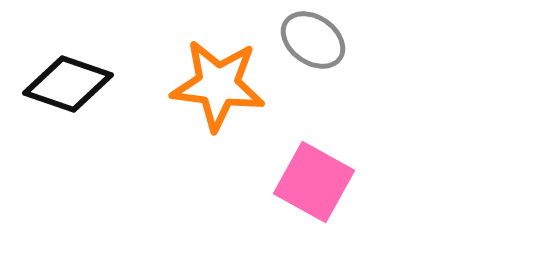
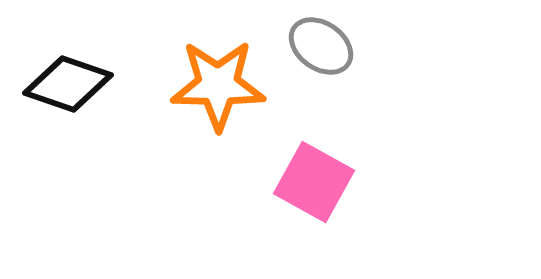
gray ellipse: moved 8 px right, 6 px down
orange star: rotated 6 degrees counterclockwise
